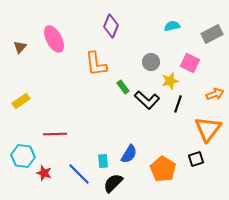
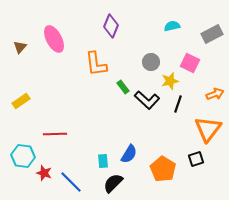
blue line: moved 8 px left, 8 px down
